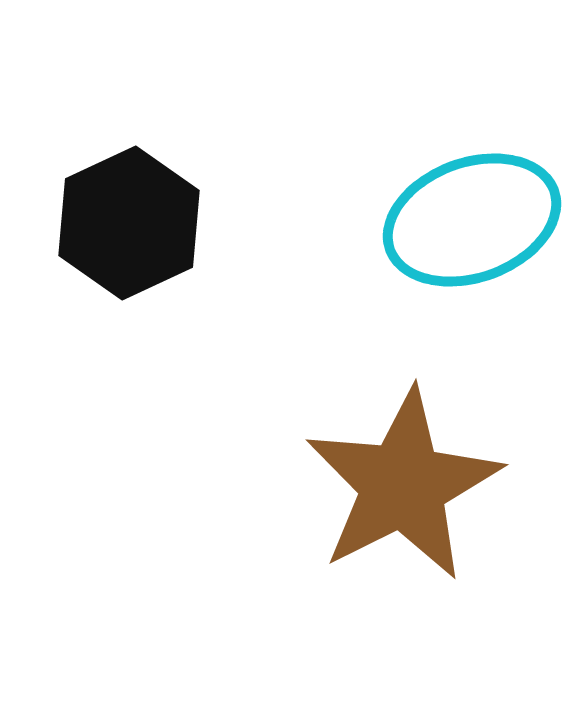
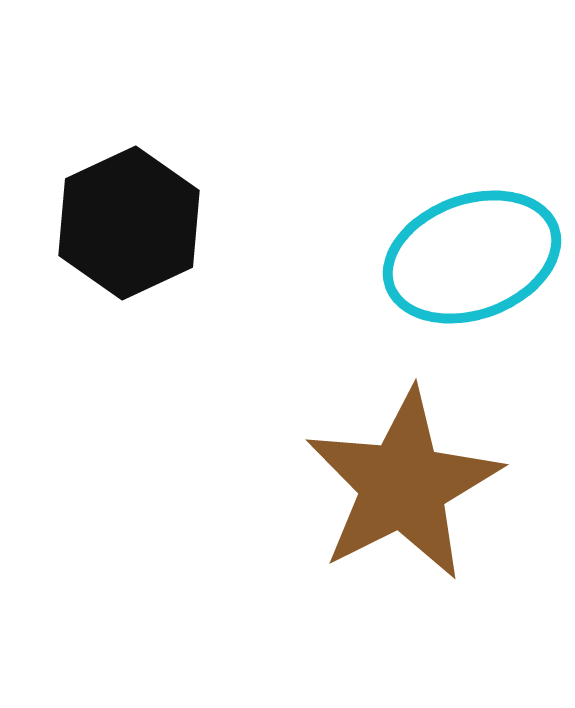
cyan ellipse: moved 37 px down
